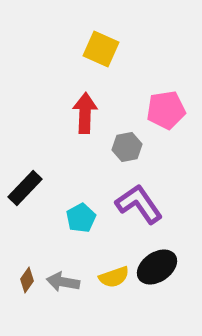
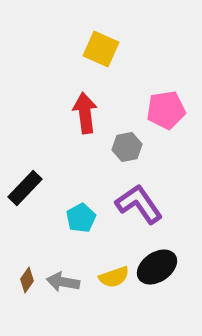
red arrow: rotated 9 degrees counterclockwise
